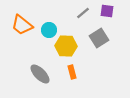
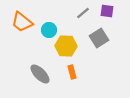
orange trapezoid: moved 3 px up
